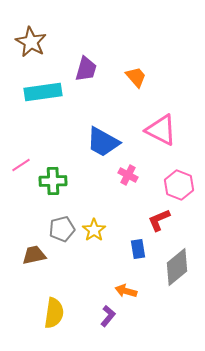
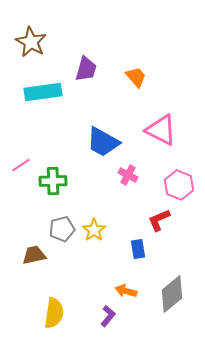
gray diamond: moved 5 px left, 27 px down
